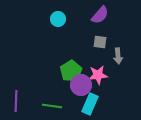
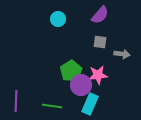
gray arrow: moved 4 px right, 2 px up; rotated 77 degrees counterclockwise
